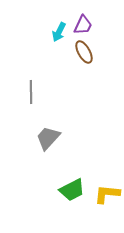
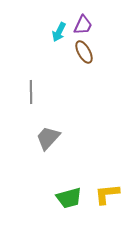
green trapezoid: moved 3 px left, 8 px down; rotated 12 degrees clockwise
yellow L-shape: rotated 12 degrees counterclockwise
